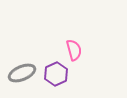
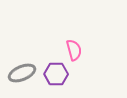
purple hexagon: rotated 25 degrees clockwise
